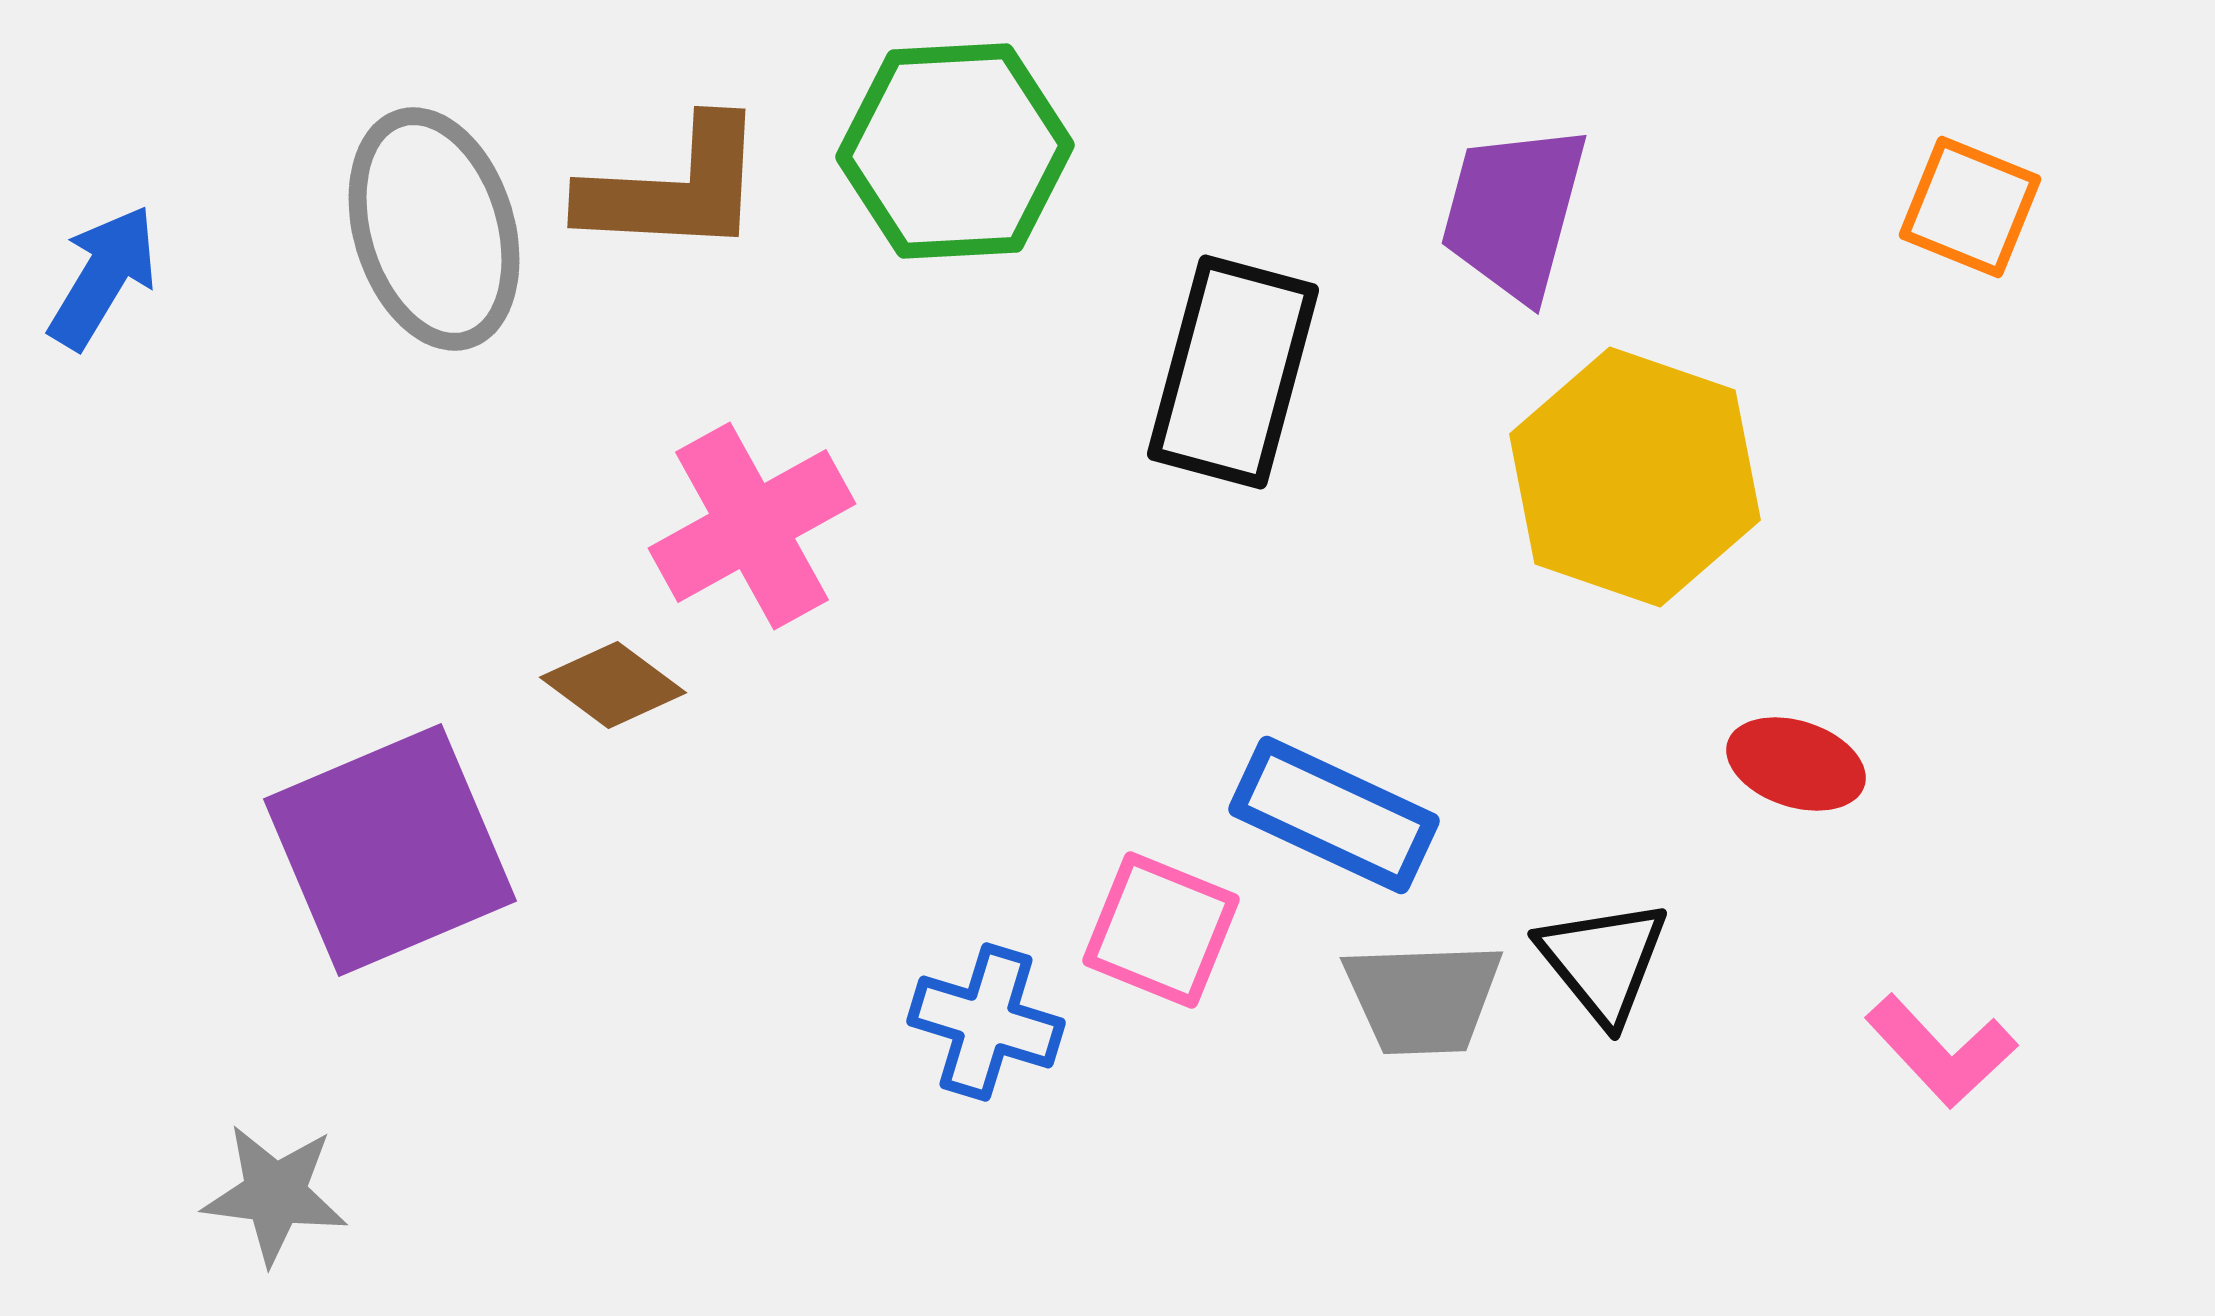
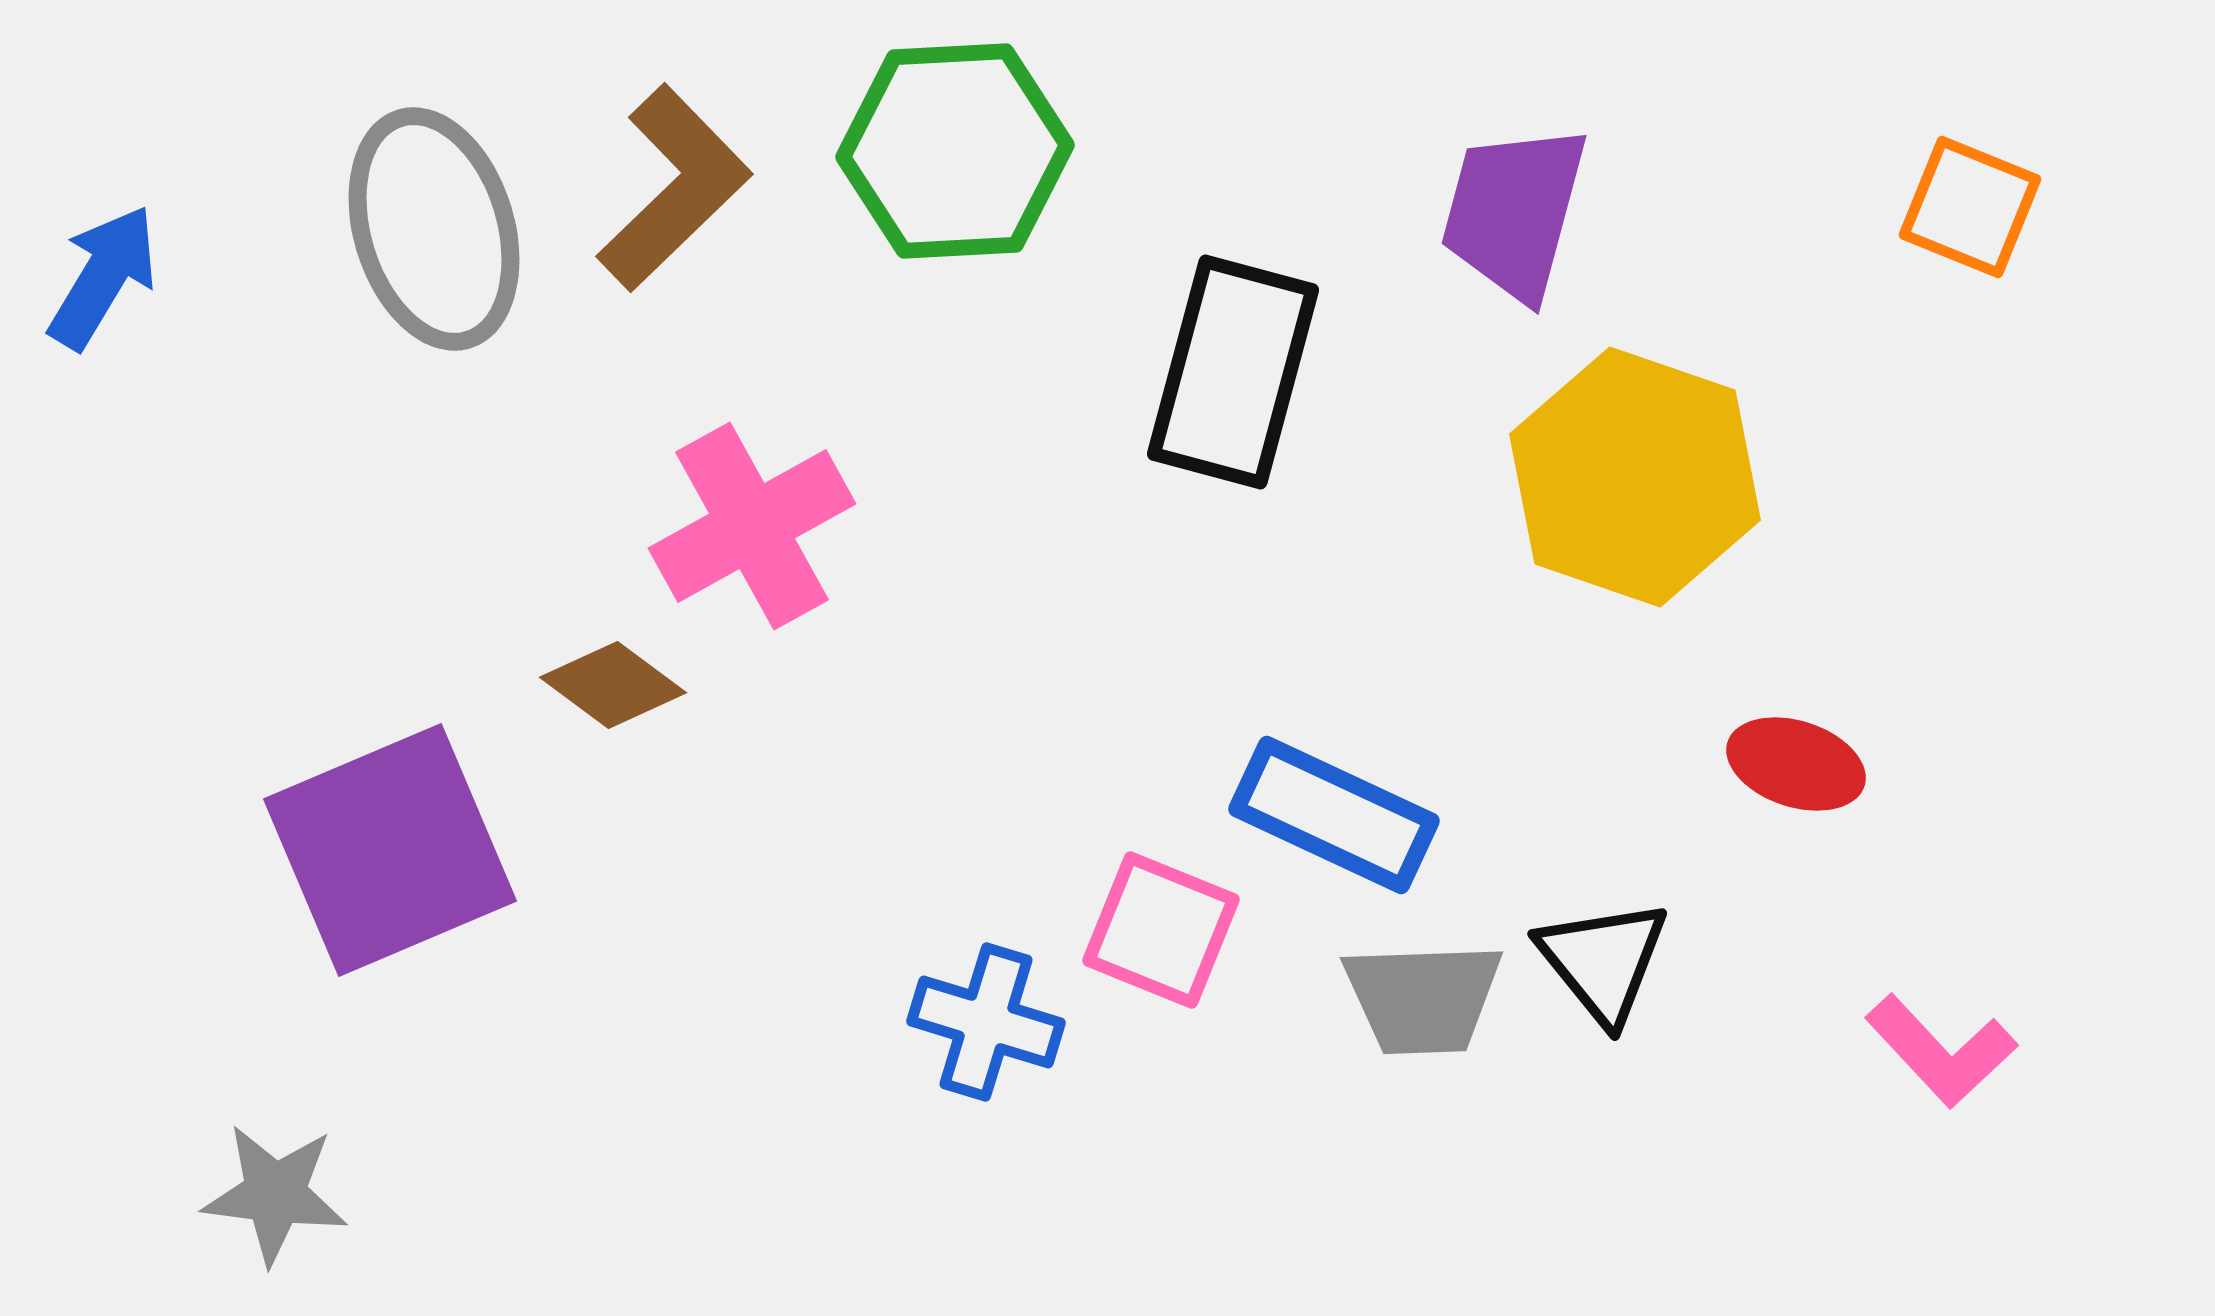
brown L-shape: rotated 47 degrees counterclockwise
